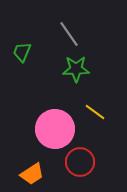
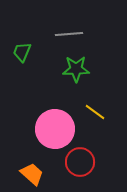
gray line: rotated 60 degrees counterclockwise
orange trapezoid: rotated 105 degrees counterclockwise
